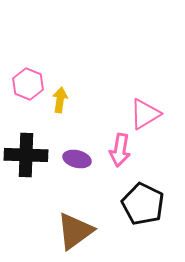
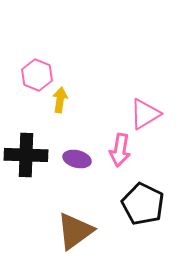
pink hexagon: moved 9 px right, 9 px up
